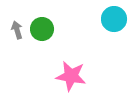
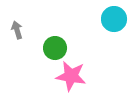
green circle: moved 13 px right, 19 px down
